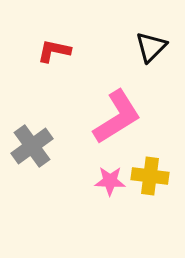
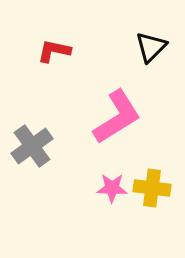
yellow cross: moved 2 px right, 12 px down
pink star: moved 2 px right, 7 px down
